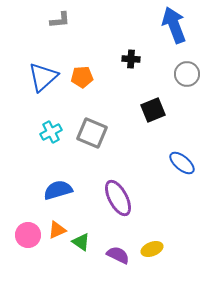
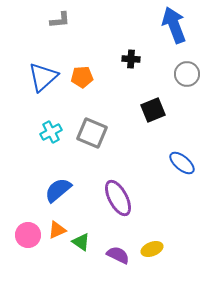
blue semicircle: rotated 24 degrees counterclockwise
